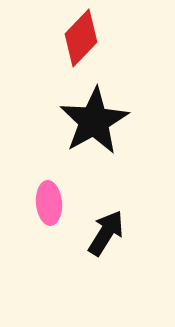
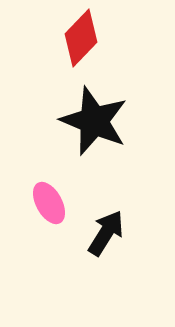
black star: rotated 20 degrees counterclockwise
pink ellipse: rotated 24 degrees counterclockwise
